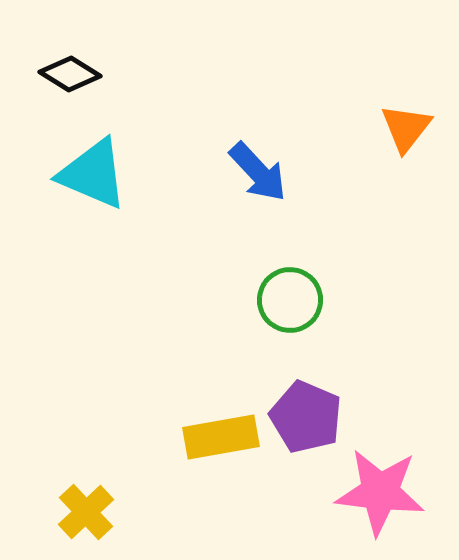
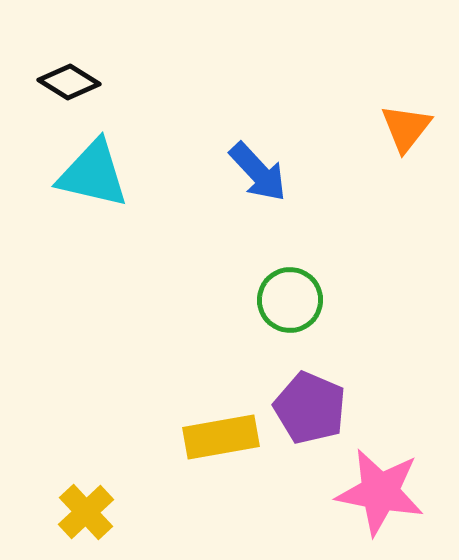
black diamond: moved 1 px left, 8 px down
cyan triangle: rotated 10 degrees counterclockwise
purple pentagon: moved 4 px right, 9 px up
pink star: rotated 4 degrees clockwise
